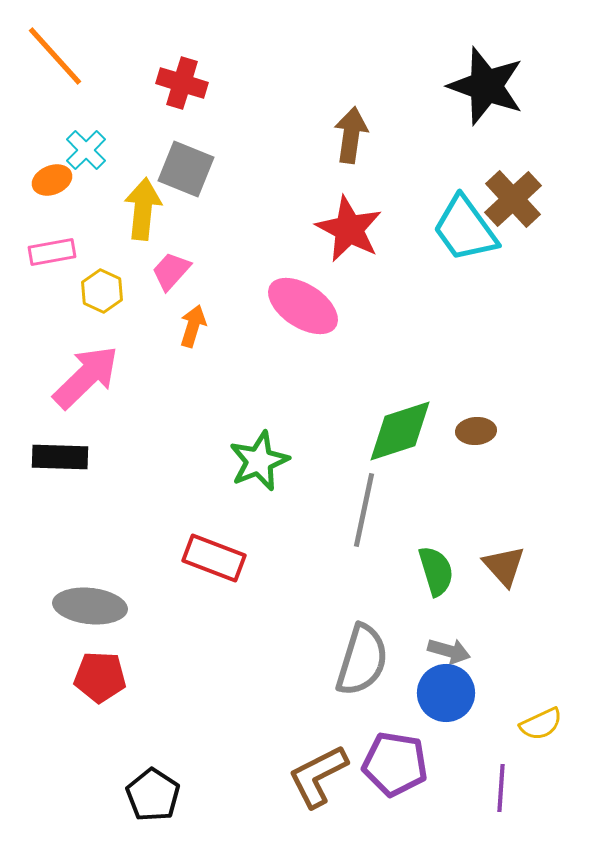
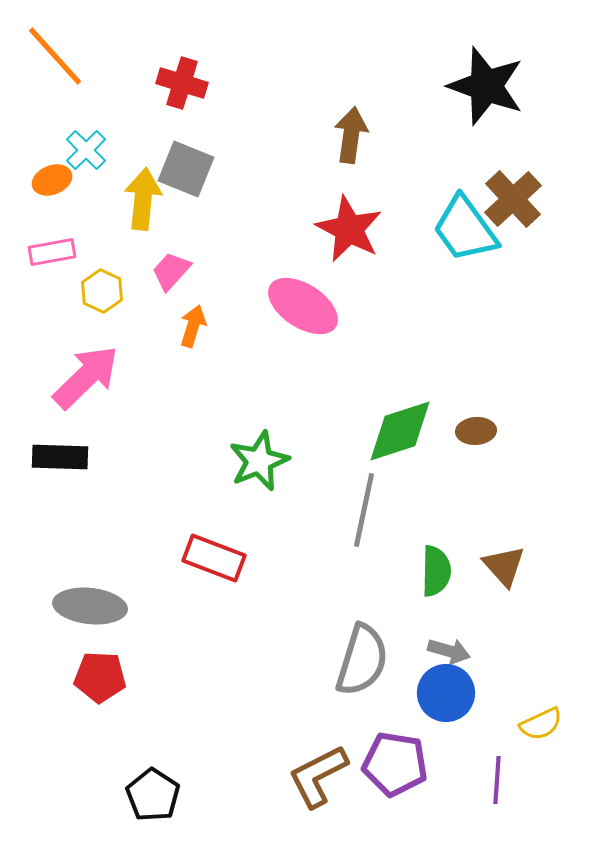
yellow arrow: moved 10 px up
green semicircle: rotated 18 degrees clockwise
purple line: moved 4 px left, 8 px up
